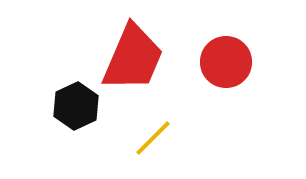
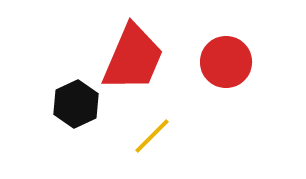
black hexagon: moved 2 px up
yellow line: moved 1 px left, 2 px up
